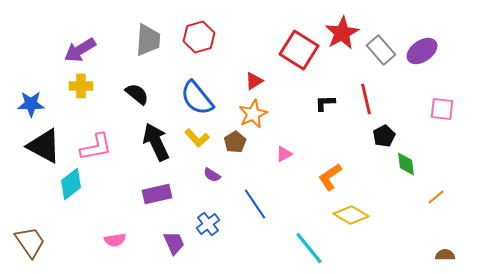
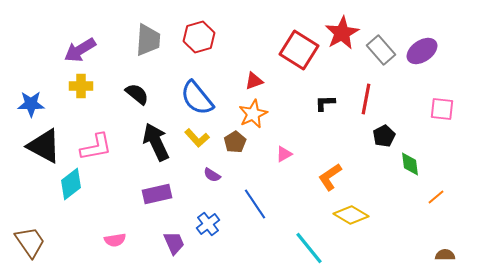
red triangle: rotated 12 degrees clockwise
red line: rotated 24 degrees clockwise
green diamond: moved 4 px right
